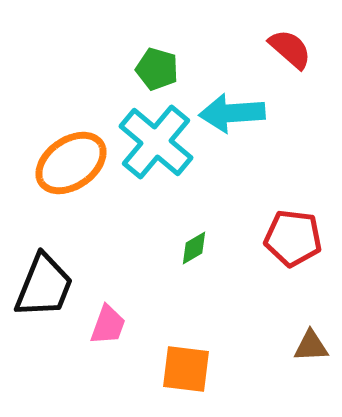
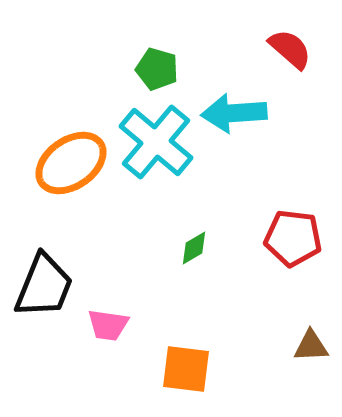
cyan arrow: moved 2 px right
pink trapezoid: rotated 78 degrees clockwise
